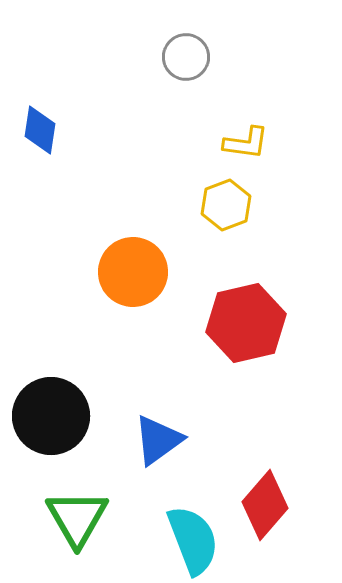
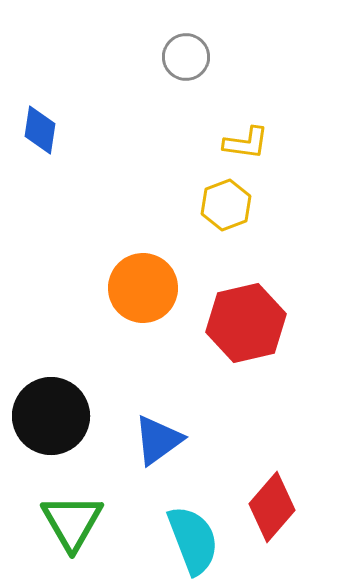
orange circle: moved 10 px right, 16 px down
red diamond: moved 7 px right, 2 px down
green triangle: moved 5 px left, 4 px down
